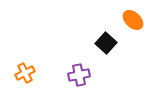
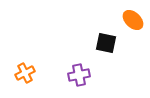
black square: rotated 30 degrees counterclockwise
